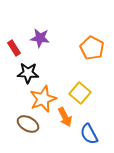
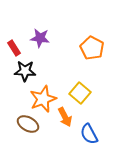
black star: moved 3 px left, 2 px up
